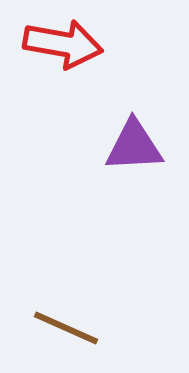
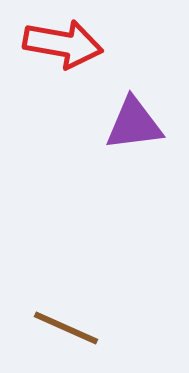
purple triangle: moved 22 px up; rotated 4 degrees counterclockwise
